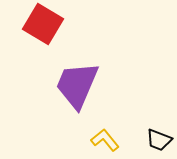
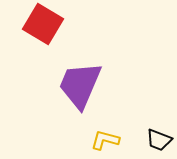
purple trapezoid: moved 3 px right
yellow L-shape: rotated 36 degrees counterclockwise
